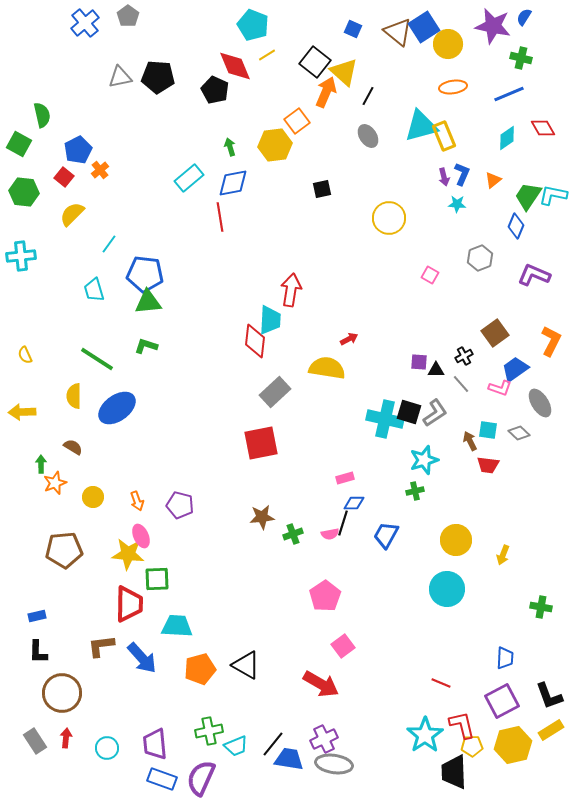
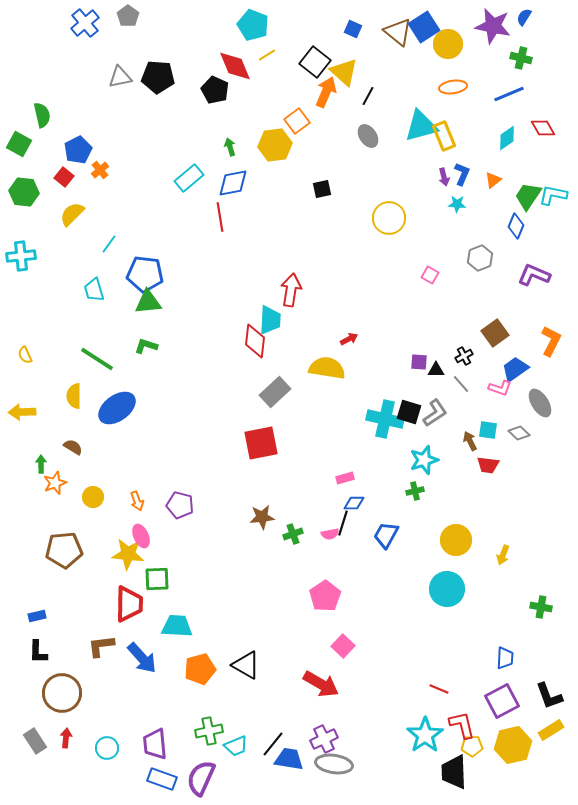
pink square at (343, 646): rotated 10 degrees counterclockwise
red line at (441, 683): moved 2 px left, 6 px down
